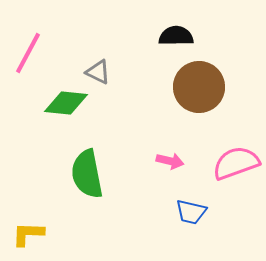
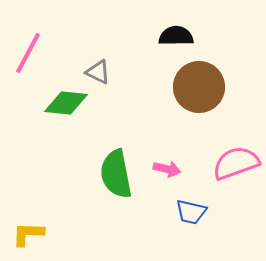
pink arrow: moved 3 px left, 8 px down
green semicircle: moved 29 px right
